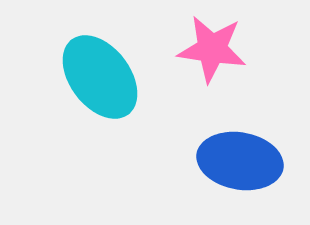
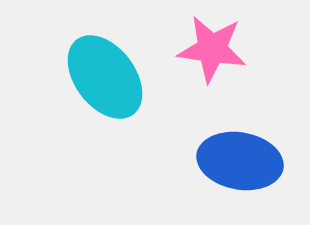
cyan ellipse: moved 5 px right
